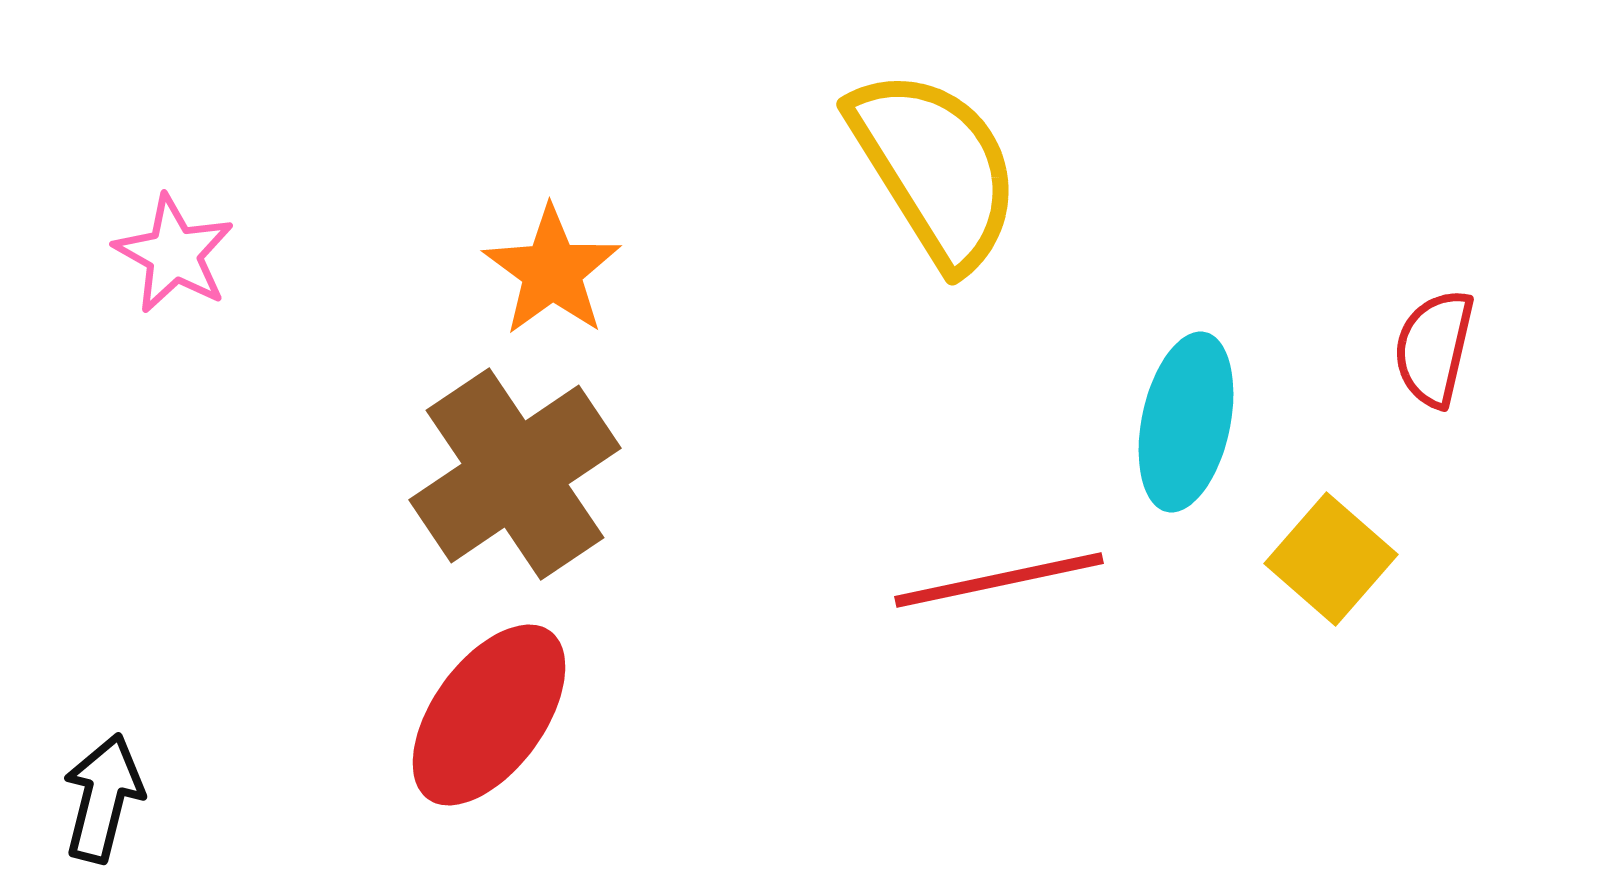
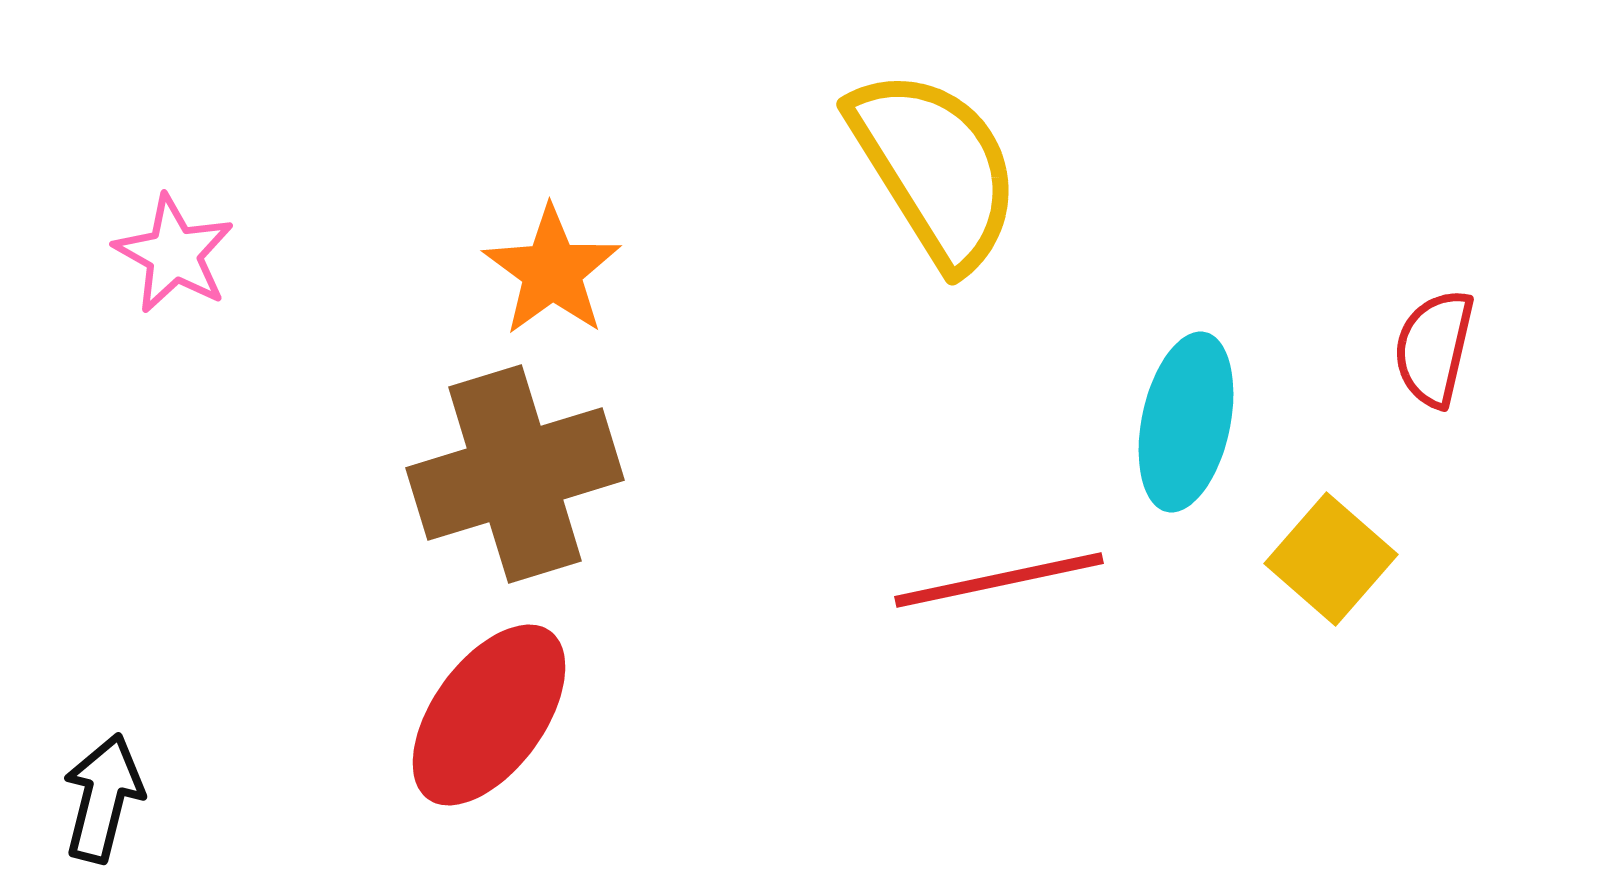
brown cross: rotated 17 degrees clockwise
